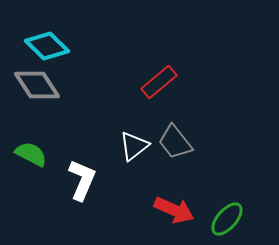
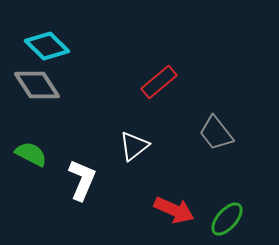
gray trapezoid: moved 41 px right, 9 px up
